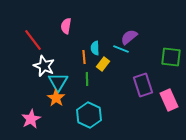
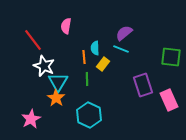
purple semicircle: moved 5 px left, 4 px up
